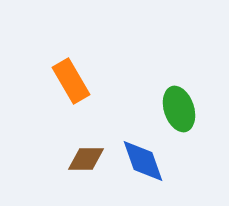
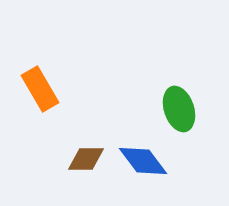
orange rectangle: moved 31 px left, 8 px down
blue diamond: rotated 18 degrees counterclockwise
